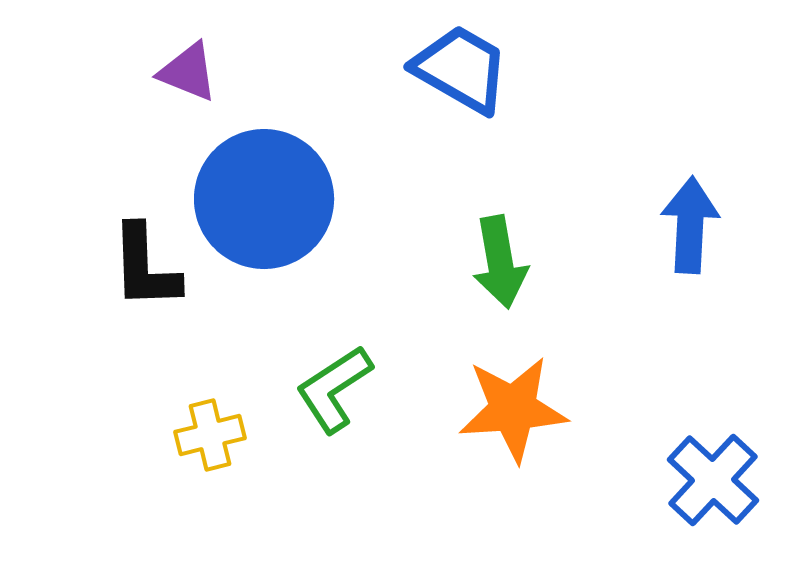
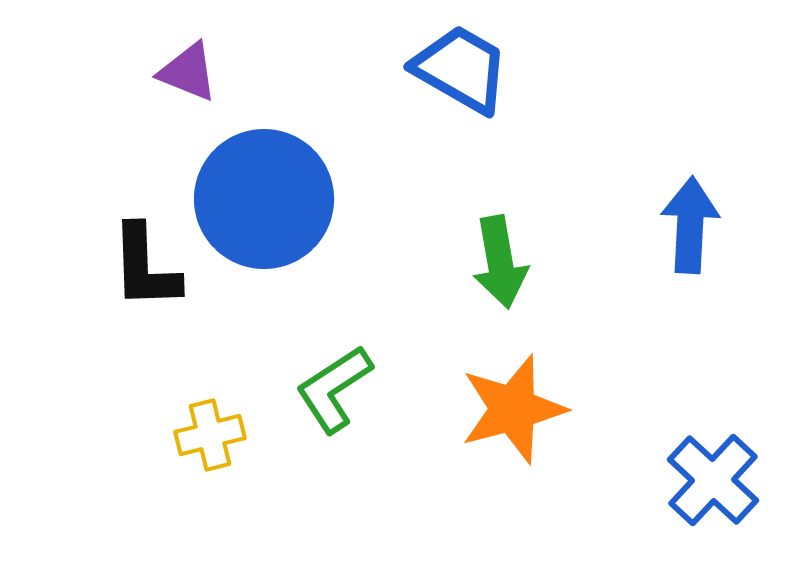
orange star: rotated 11 degrees counterclockwise
